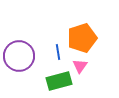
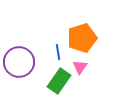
purple circle: moved 6 px down
pink triangle: moved 1 px down
green rectangle: rotated 40 degrees counterclockwise
